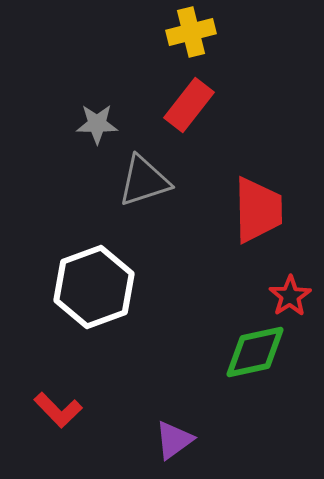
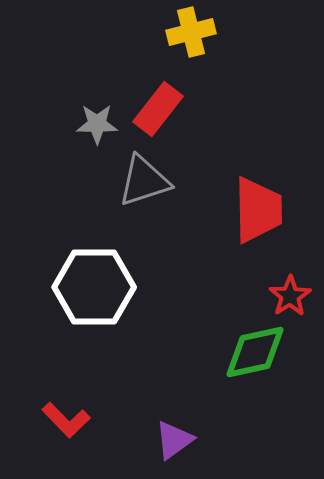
red rectangle: moved 31 px left, 4 px down
white hexagon: rotated 20 degrees clockwise
red L-shape: moved 8 px right, 10 px down
